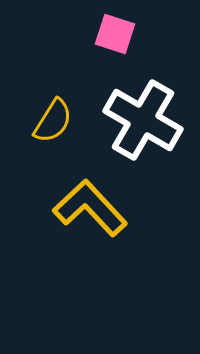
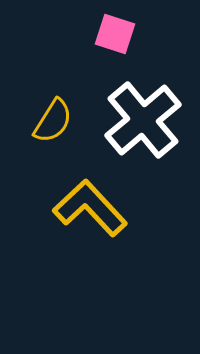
white cross: rotated 20 degrees clockwise
